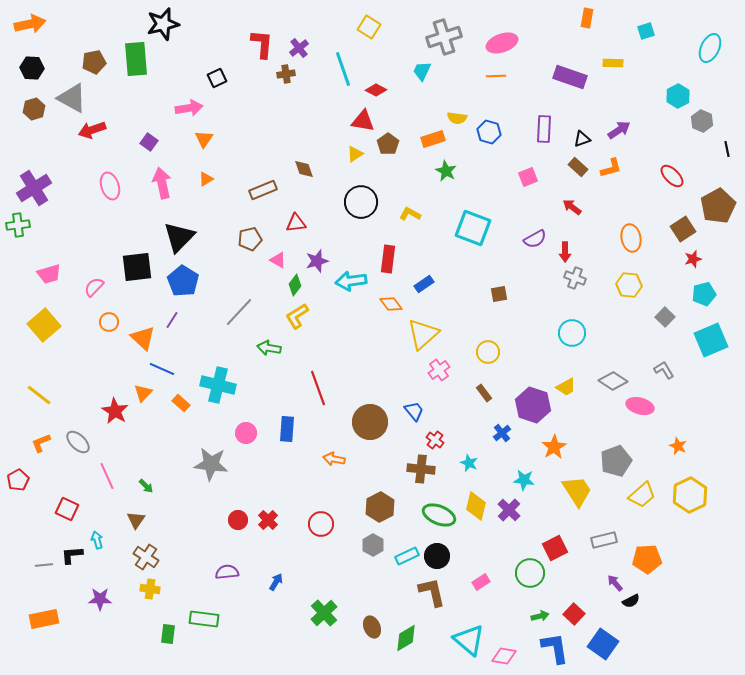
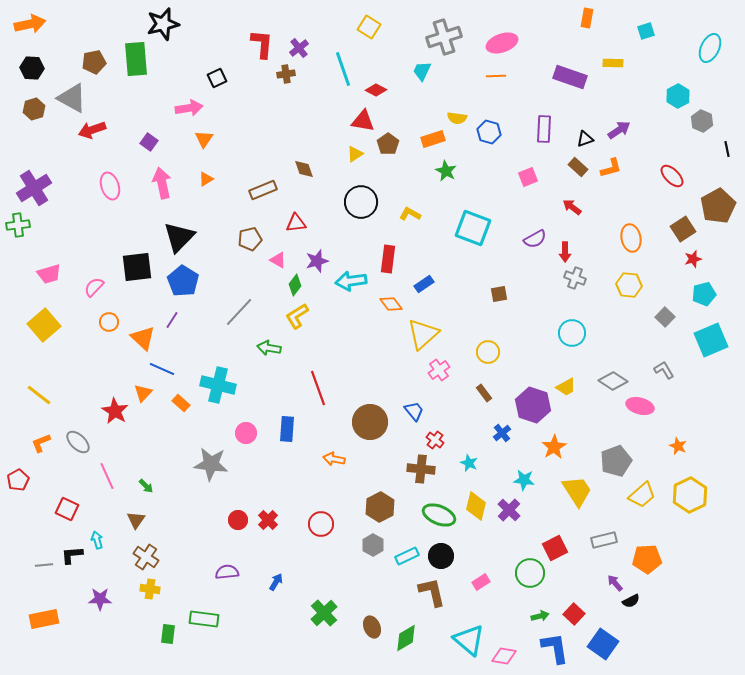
black triangle at (582, 139): moved 3 px right
black circle at (437, 556): moved 4 px right
